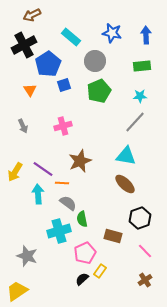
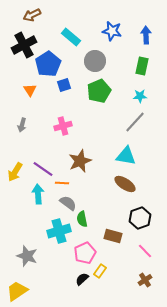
blue star: moved 2 px up
green rectangle: rotated 72 degrees counterclockwise
gray arrow: moved 1 px left, 1 px up; rotated 40 degrees clockwise
brown ellipse: rotated 10 degrees counterclockwise
